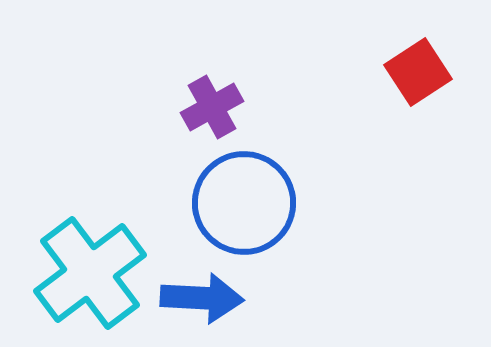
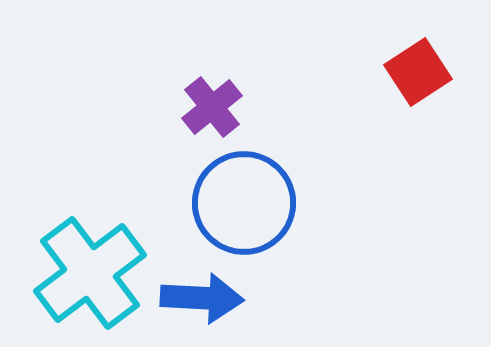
purple cross: rotated 10 degrees counterclockwise
